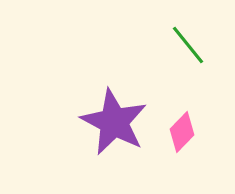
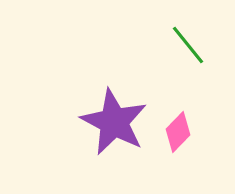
pink diamond: moved 4 px left
